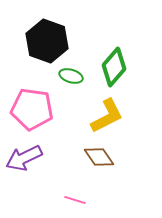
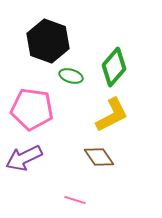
black hexagon: moved 1 px right
yellow L-shape: moved 5 px right, 1 px up
